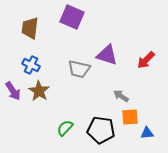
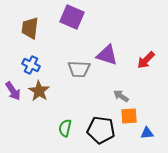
gray trapezoid: rotated 10 degrees counterclockwise
orange square: moved 1 px left, 1 px up
green semicircle: rotated 30 degrees counterclockwise
